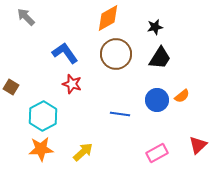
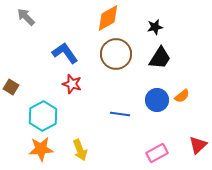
yellow arrow: moved 3 px left, 2 px up; rotated 110 degrees clockwise
